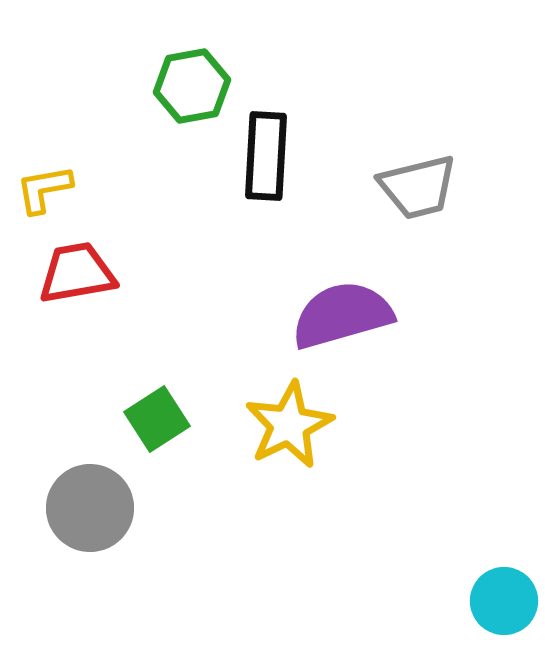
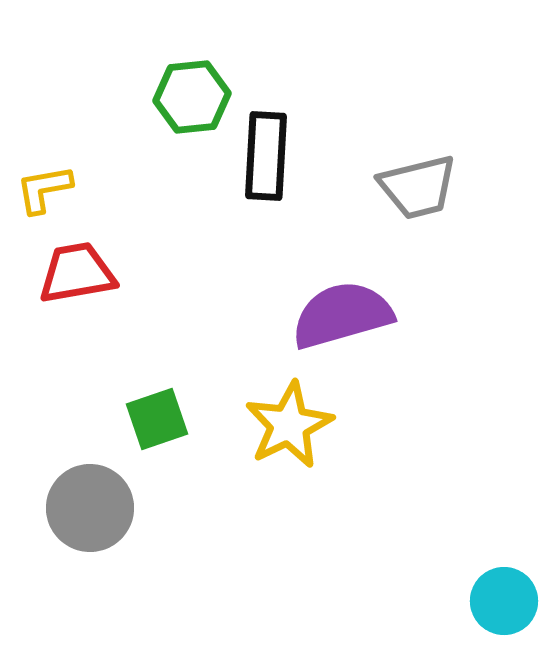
green hexagon: moved 11 px down; rotated 4 degrees clockwise
green square: rotated 14 degrees clockwise
